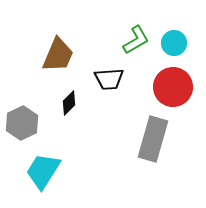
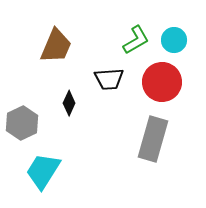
cyan circle: moved 3 px up
brown trapezoid: moved 2 px left, 9 px up
red circle: moved 11 px left, 5 px up
black diamond: rotated 20 degrees counterclockwise
